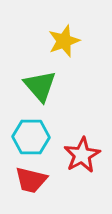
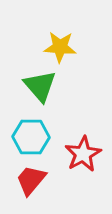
yellow star: moved 4 px left, 6 px down; rotated 24 degrees clockwise
red star: moved 1 px right, 1 px up
red trapezoid: rotated 116 degrees clockwise
